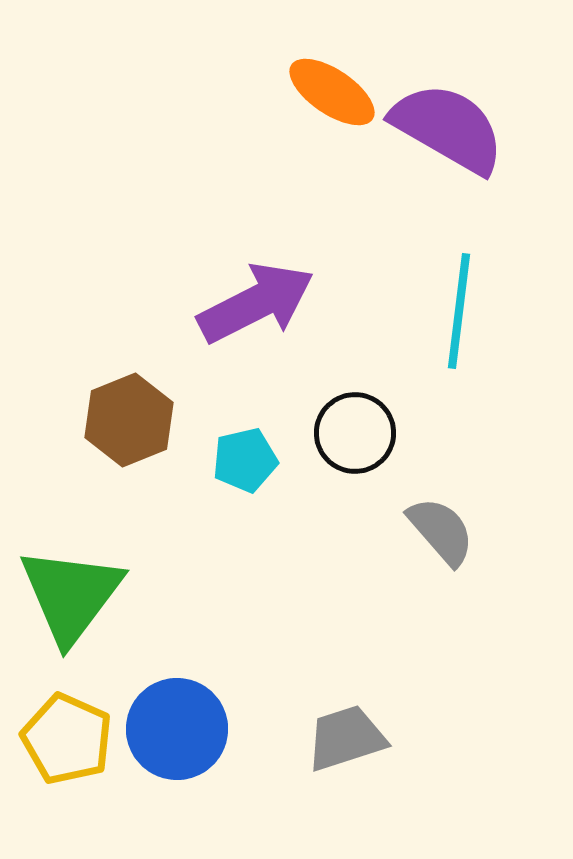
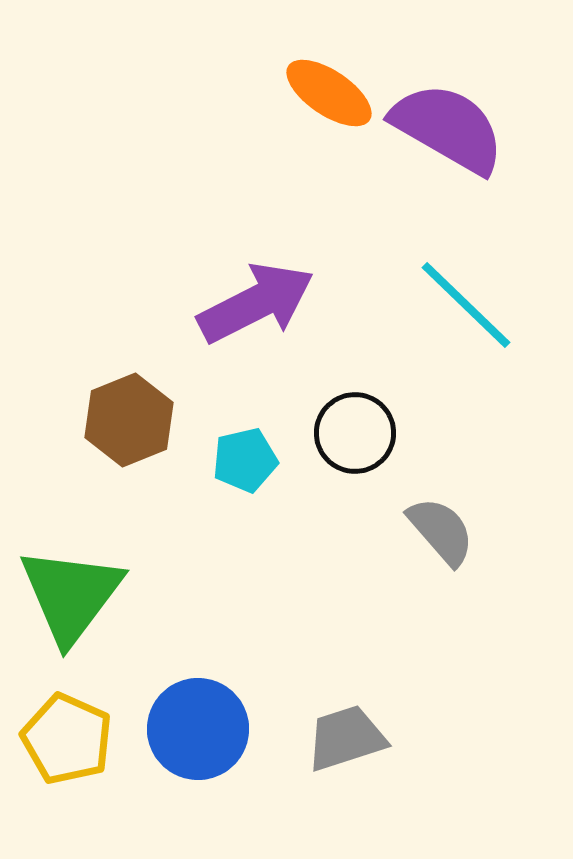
orange ellipse: moved 3 px left, 1 px down
cyan line: moved 7 px right, 6 px up; rotated 53 degrees counterclockwise
blue circle: moved 21 px right
